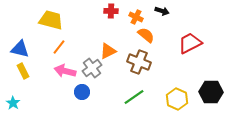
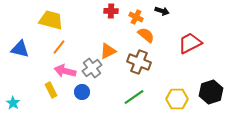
yellow rectangle: moved 28 px right, 19 px down
black hexagon: rotated 20 degrees counterclockwise
yellow hexagon: rotated 25 degrees counterclockwise
